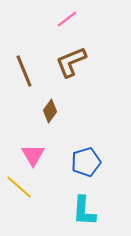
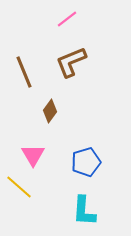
brown line: moved 1 px down
